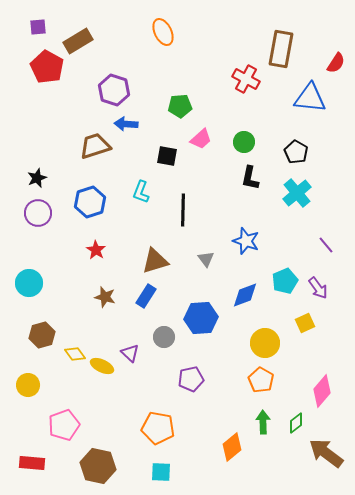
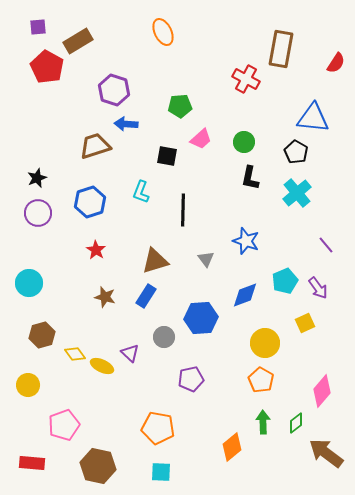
blue triangle at (310, 98): moved 3 px right, 20 px down
